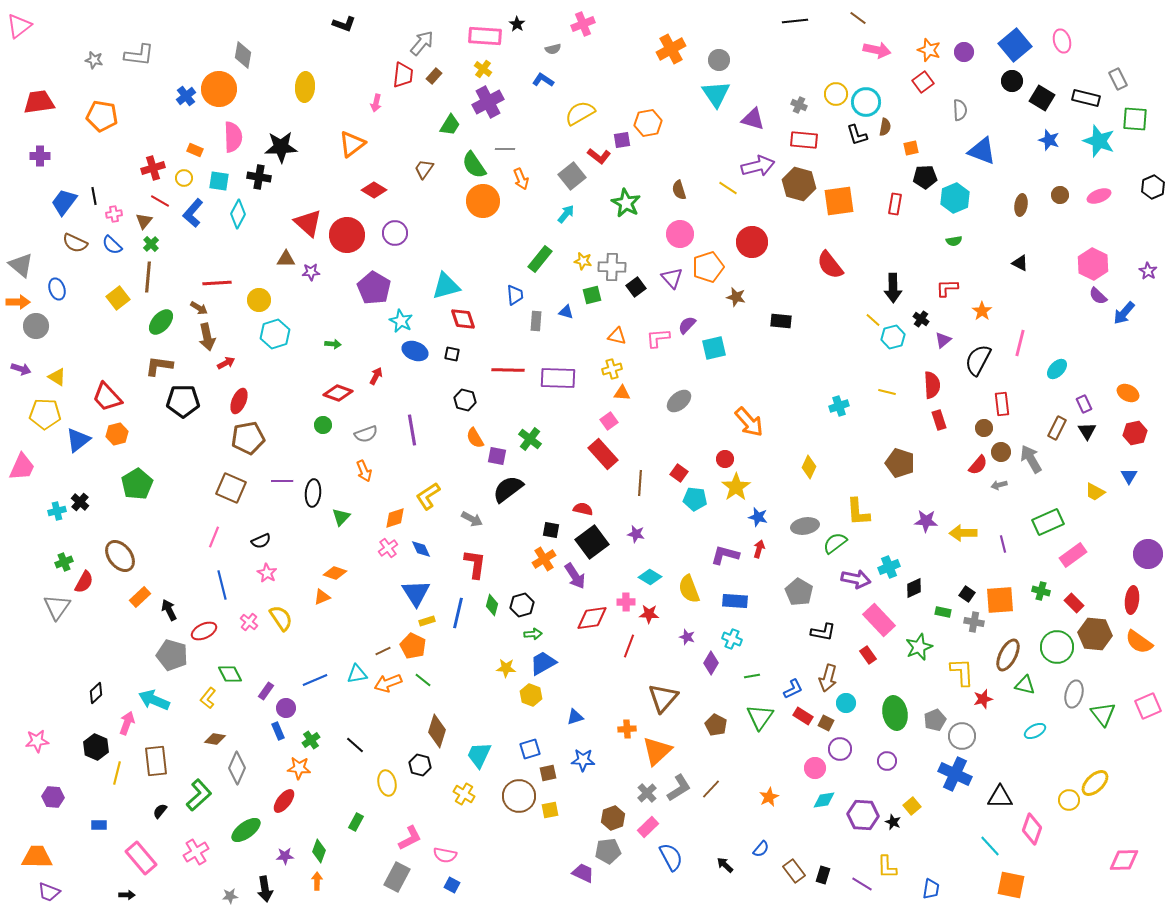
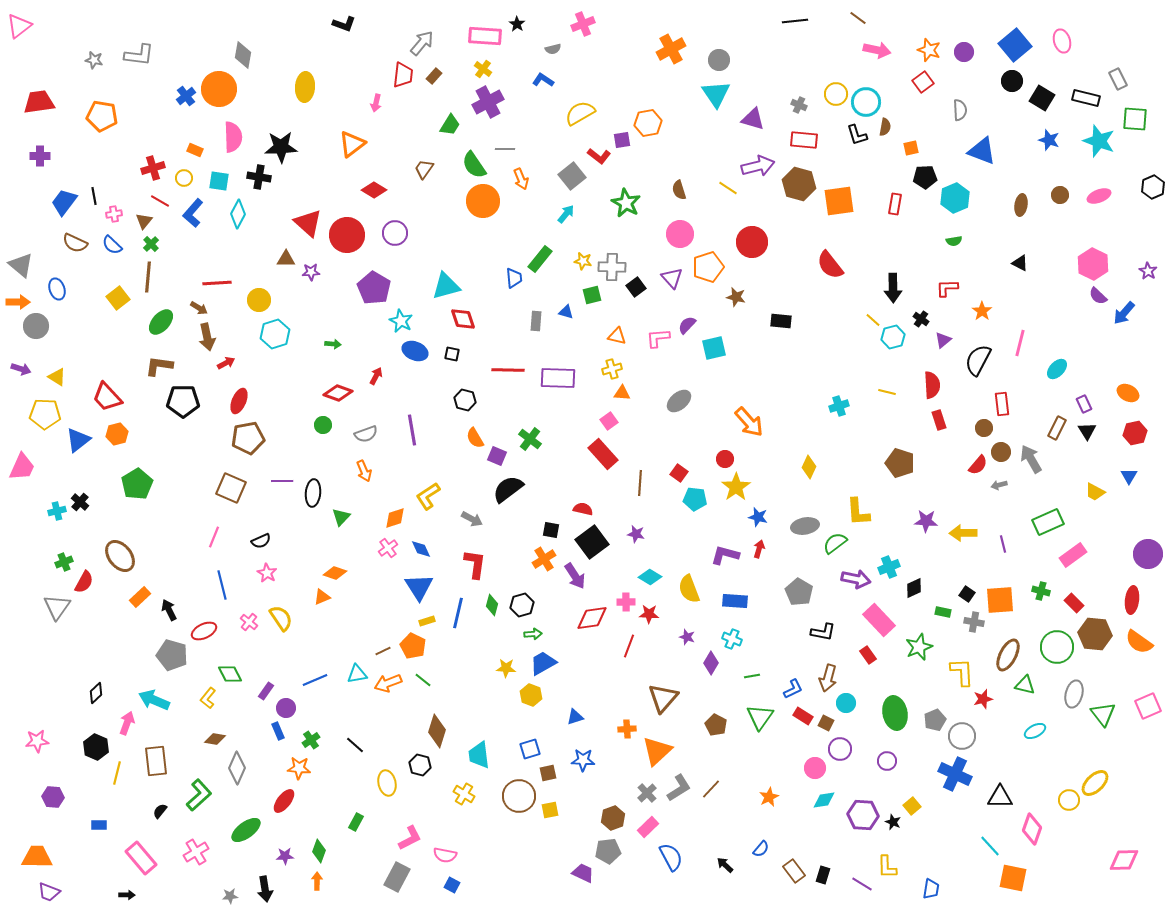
blue trapezoid at (515, 295): moved 1 px left, 17 px up
purple square at (497, 456): rotated 12 degrees clockwise
blue triangle at (416, 593): moved 3 px right, 6 px up
cyan trapezoid at (479, 755): rotated 32 degrees counterclockwise
orange square at (1011, 885): moved 2 px right, 7 px up
